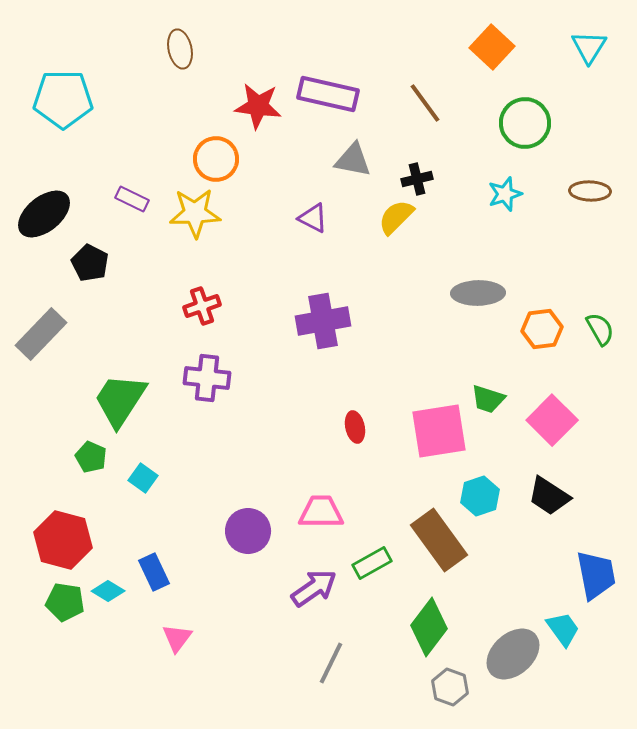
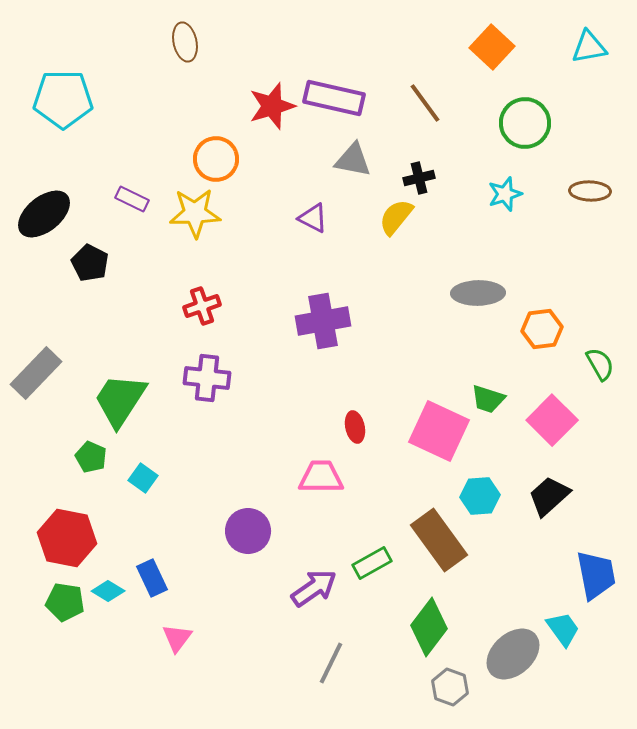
cyan triangle at (589, 47): rotated 48 degrees clockwise
brown ellipse at (180, 49): moved 5 px right, 7 px up
purple rectangle at (328, 94): moved 6 px right, 4 px down
red star at (258, 106): moved 14 px right; rotated 24 degrees counterclockwise
black cross at (417, 179): moved 2 px right, 1 px up
yellow semicircle at (396, 217): rotated 6 degrees counterclockwise
green semicircle at (600, 329): moved 35 px down
gray rectangle at (41, 334): moved 5 px left, 39 px down
pink square at (439, 431): rotated 34 degrees clockwise
cyan hexagon at (480, 496): rotated 15 degrees clockwise
black trapezoid at (549, 496): rotated 105 degrees clockwise
pink trapezoid at (321, 512): moved 35 px up
red hexagon at (63, 540): moved 4 px right, 2 px up; rotated 4 degrees counterclockwise
blue rectangle at (154, 572): moved 2 px left, 6 px down
